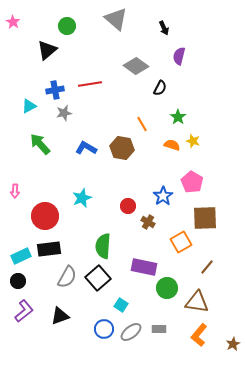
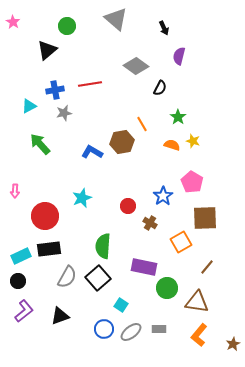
blue L-shape at (86, 148): moved 6 px right, 4 px down
brown hexagon at (122, 148): moved 6 px up; rotated 20 degrees counterclockwise
brown cross at (148, 222): moved 2 px right, 1 px down
